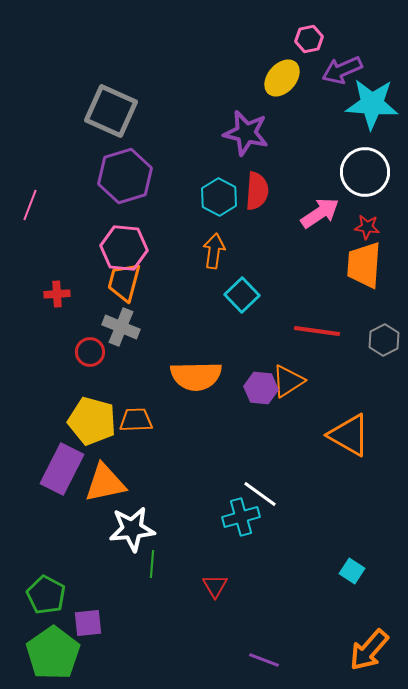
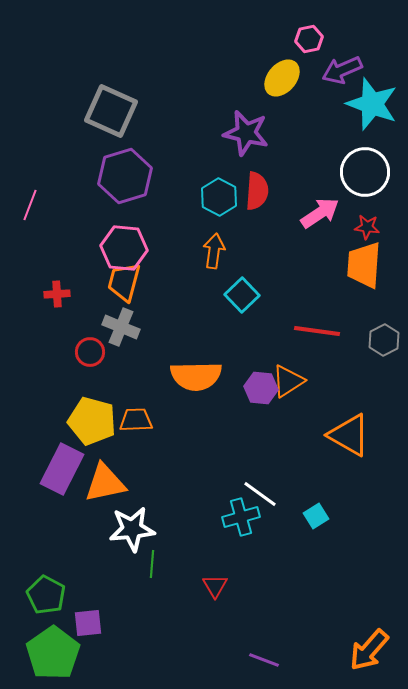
cyan star at (372, 104): rotated 16 degrees clockwise
cyan square at (352, 571): moved 36 px left, 55 px up; rotated 25 degrees clockwise
